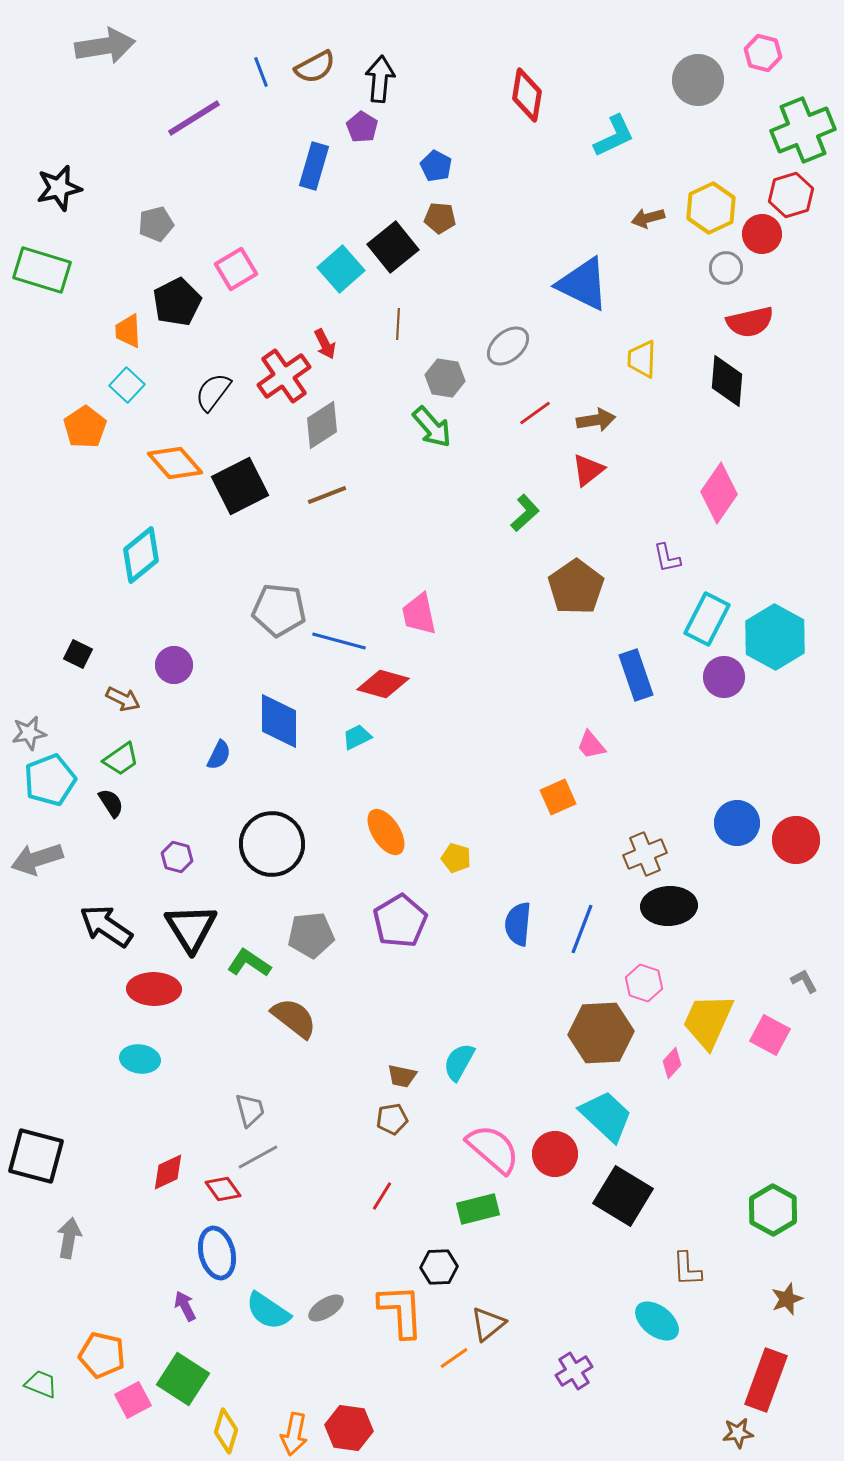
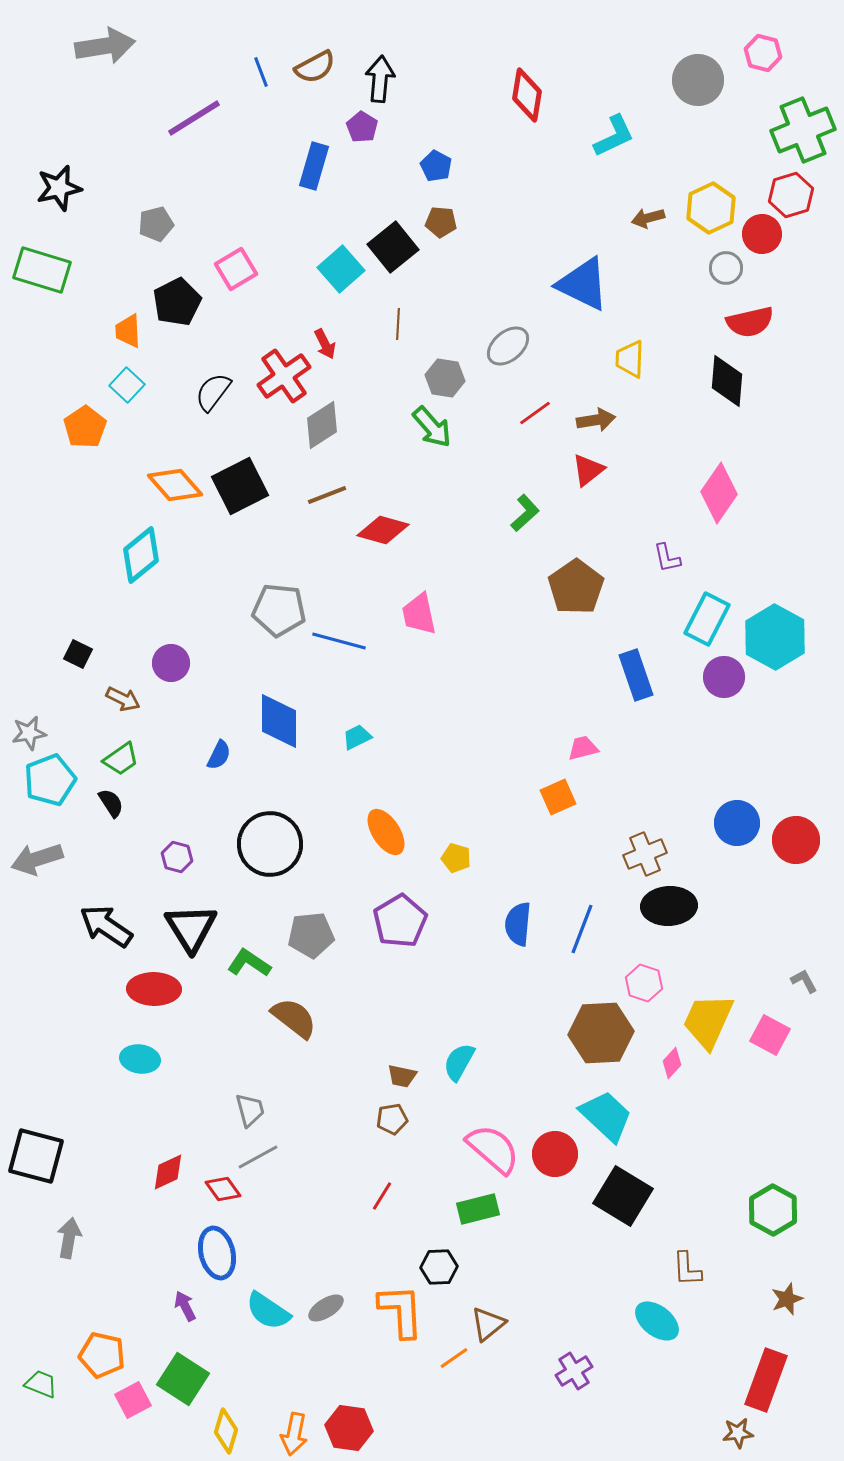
brown pentagon at (440, 218): moved 1 px right, 4 px down
yellow trapezoid at (642, 359): moved 12 px left
orange diamond at (175, 463): moved 22 px down
purple circle at (174, 665): moved 3 px left, 2 px up
red diamond at (383, 684): moved 154 px up
pink trapezoid at (591, 745): moved 8 px left, 3 px down; rotated 116 degrees clockwise
black circle at (272, 844): moved 2 px left
